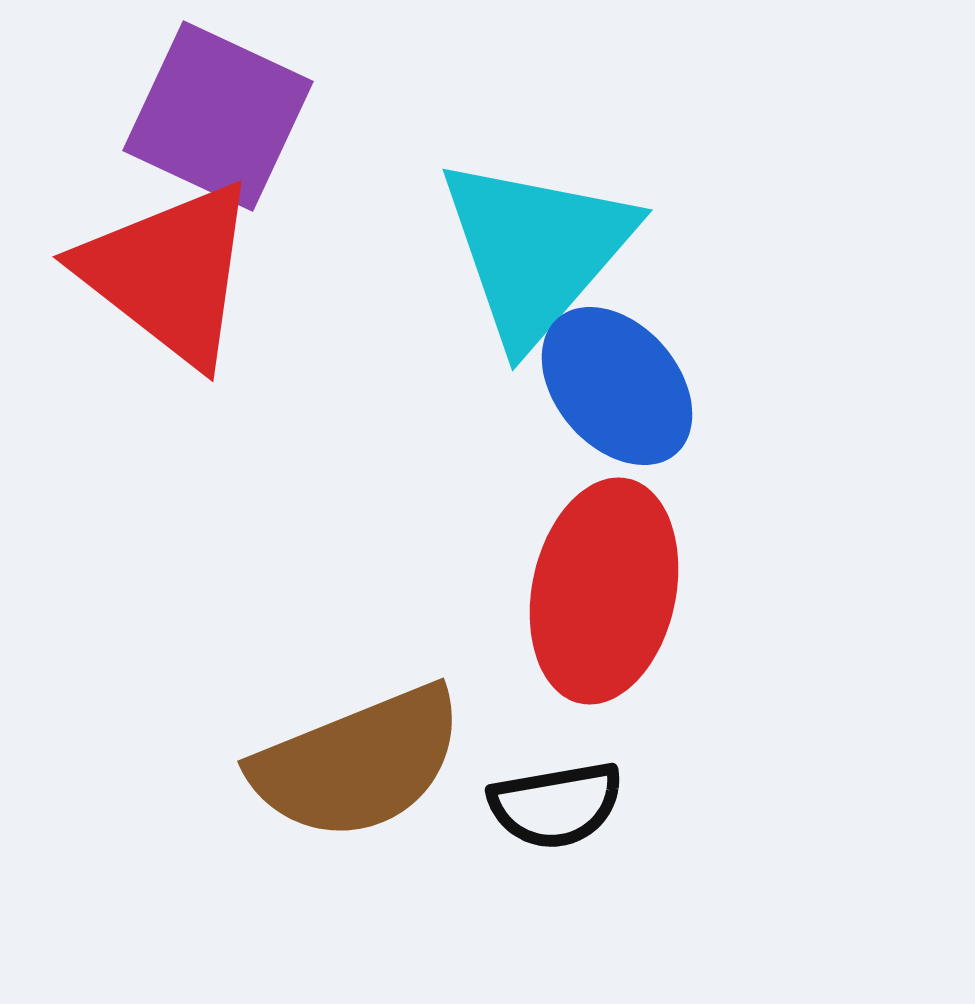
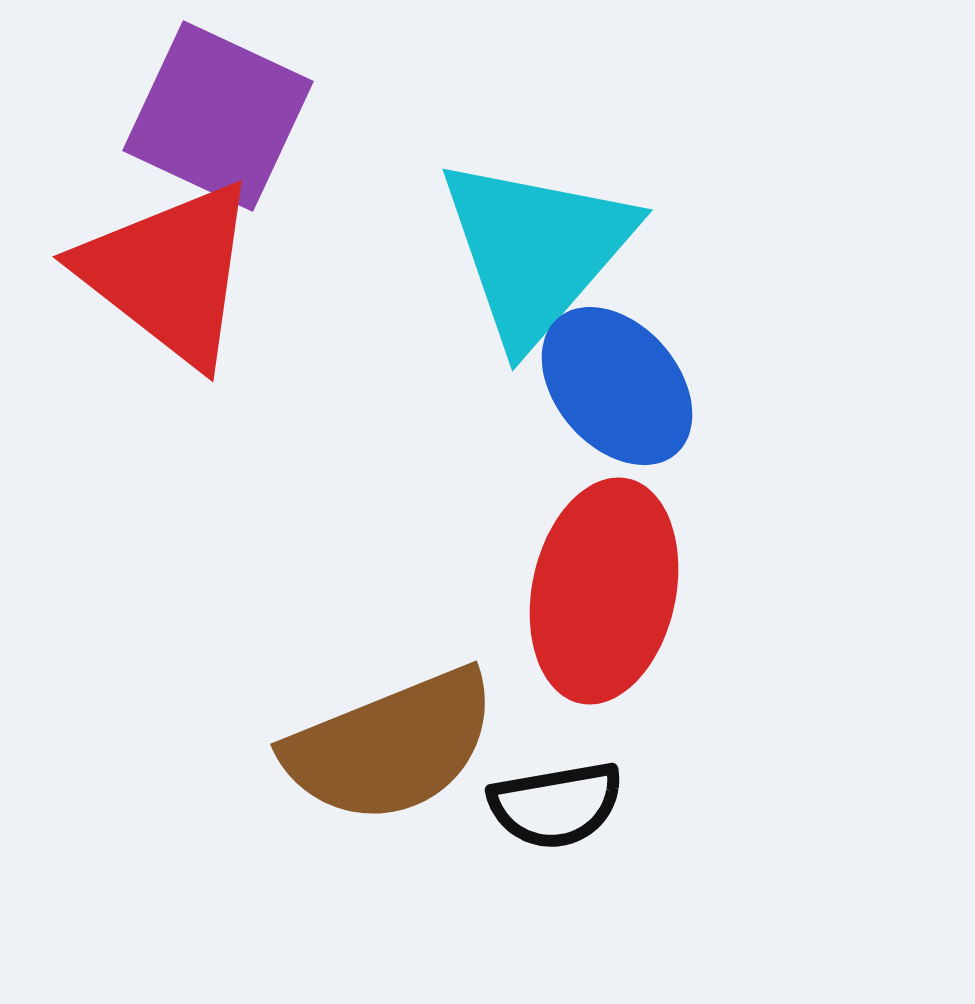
brown semicircle: moved 33 px right, 17 px up
